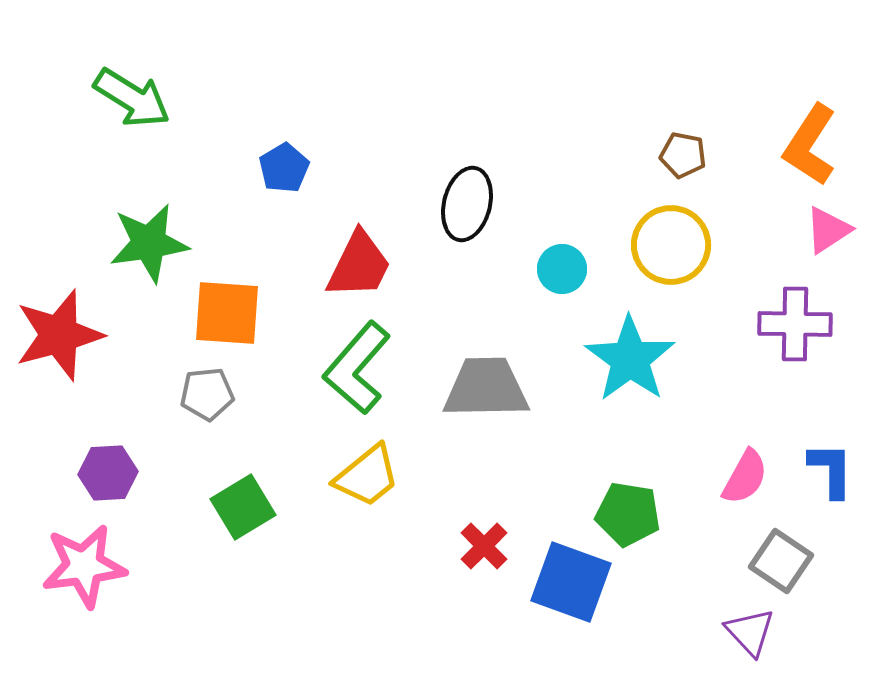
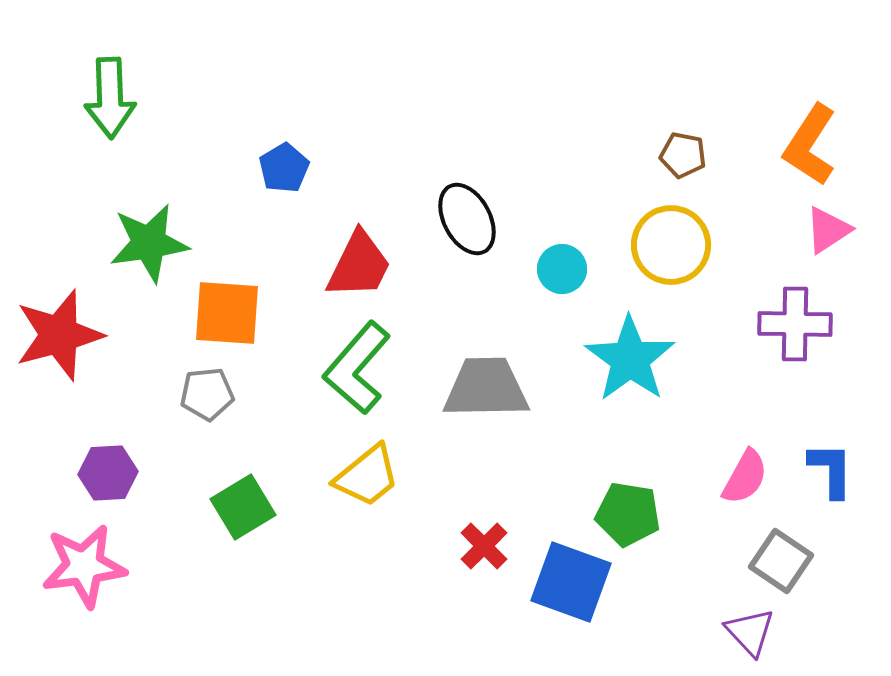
green arrow: moved 22 px left; rotated 56 degrees clockwise
black ellipse: moved 15 px down; rotated 42 degrees counterclockwise
